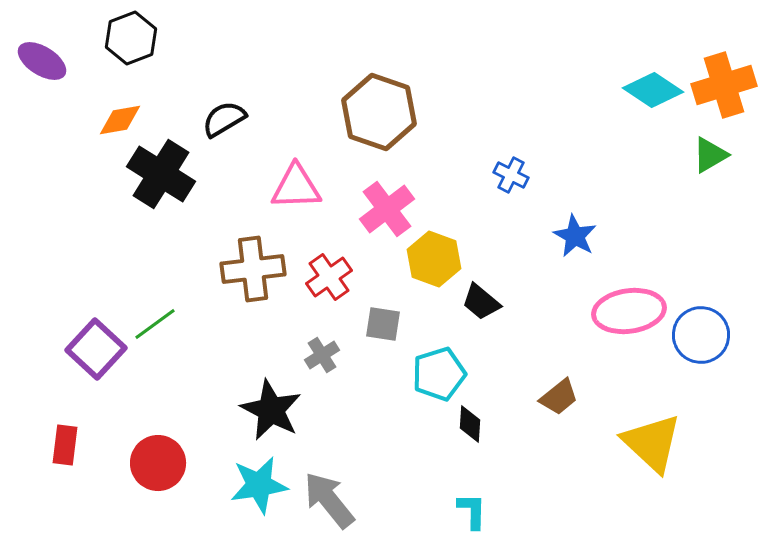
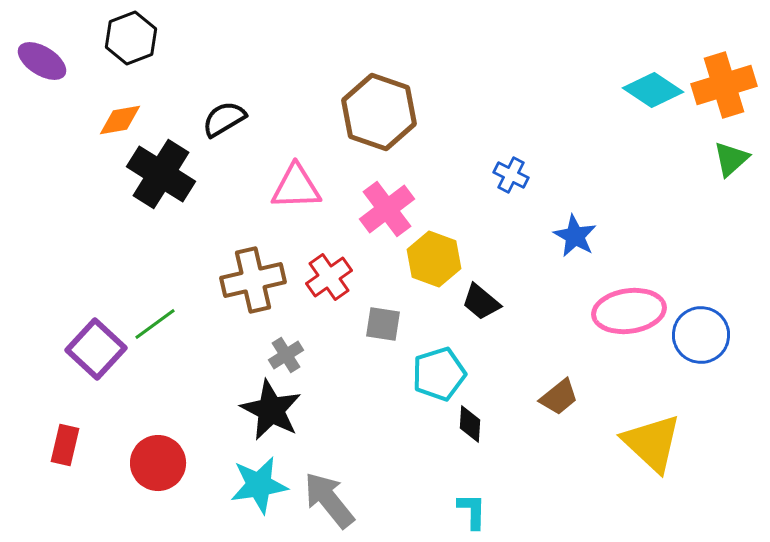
green triangle: moved 21 px right, 4 px down; rotated 12 degrees counterclockwise
brown cross: moved 11 px down; rotated 6 degrees counterclockwise
gray cross: moved 36 px left
red rectangle: rotated 6 degrees clockwise
